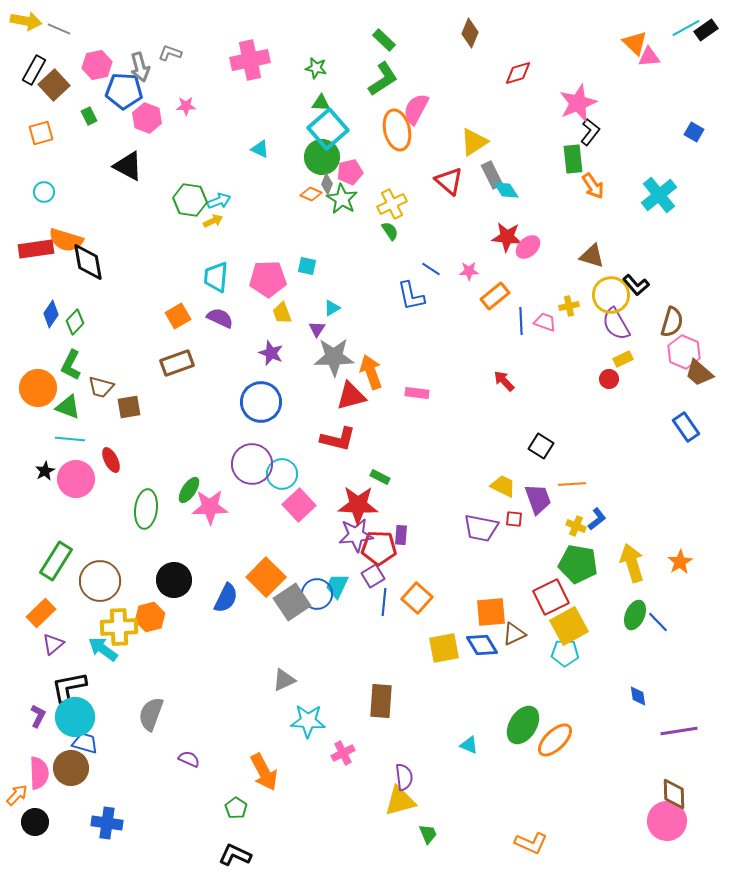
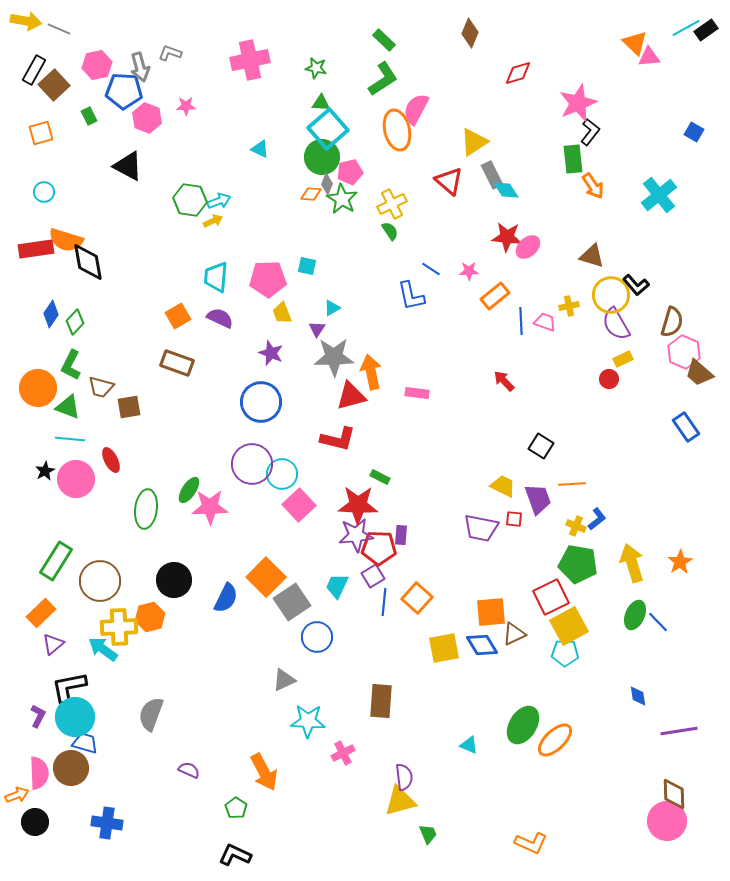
orange diamond at (311, 194): rotated 20 degrees counterclockwise
brown rectangle at (177, 363): rotated 40 degrees clockwise
orange arrow at (371, 372): rotated 8 degrees clockwise
blue circle at (317, 594): moved 43 px down
purple semicircle at (189, 759): moved 11 px down
orange arrow at (17, 795): rotated 25 degrees clockwise
